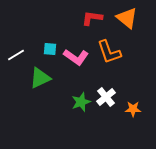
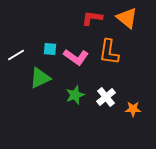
orange L-shape: rotated 28 degrees clockwise
green star: moved 6 px left, 7 px up
